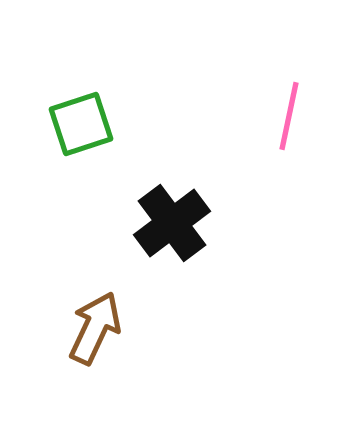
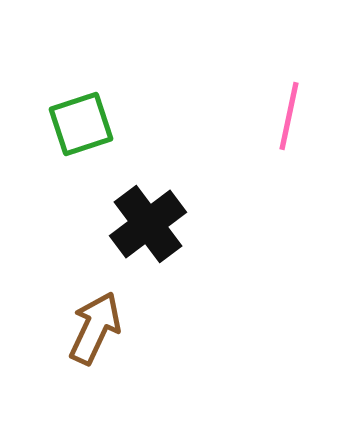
black cross: moved 24 px left, 1 px down
